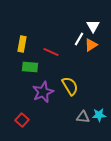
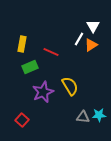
green rectangle: rotated 28 degrees counterclockwise
